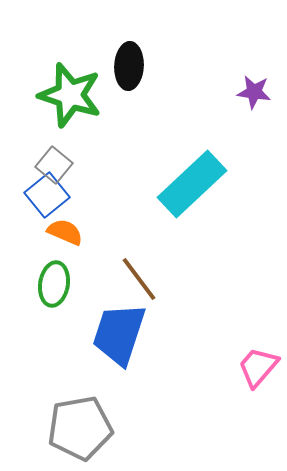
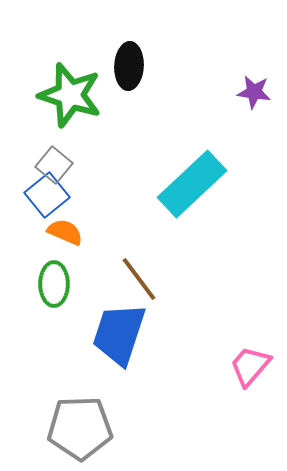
green ellipse: rotated 9 degrees counterclockwise
pink trapezoid: moved 8 px left, 1 px up
gray pentagon: rotated 8 degrees clockwise
